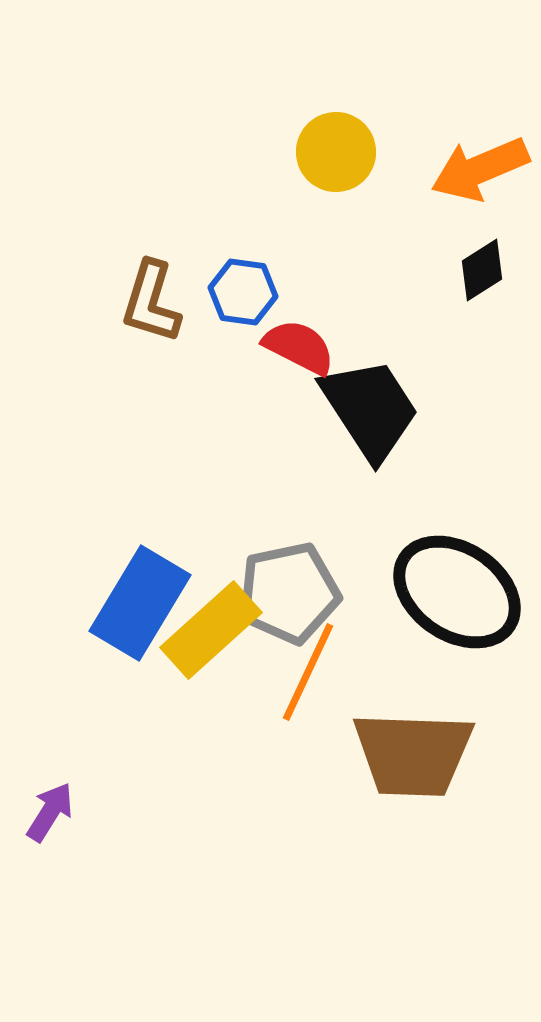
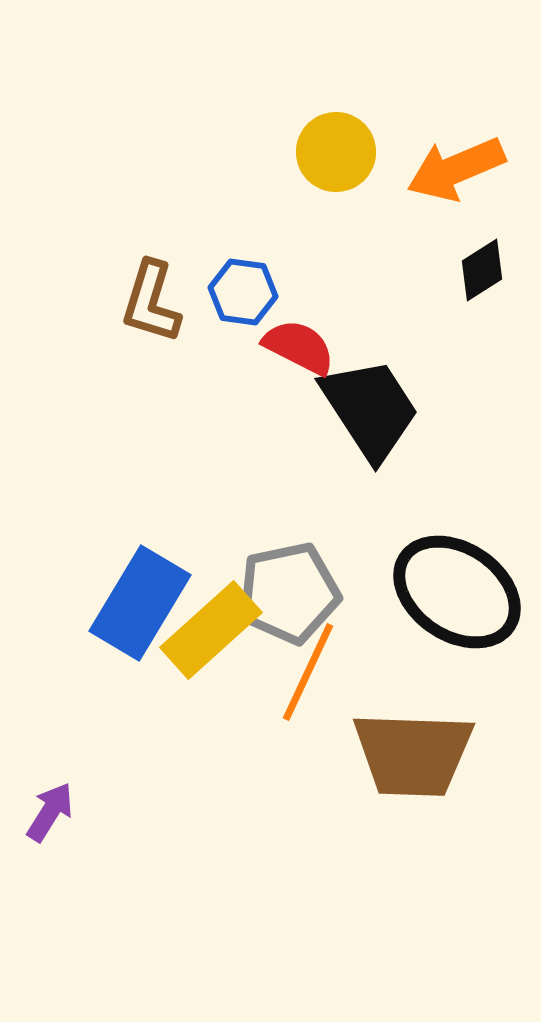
orange arrow: moved 24 px left
